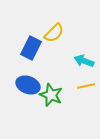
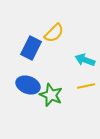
cyan arrow: moved 1 px right, 1 px up
